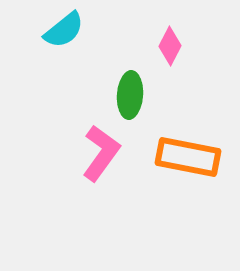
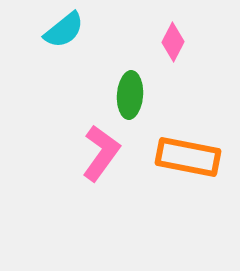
pink diamond: moved 3 px right, 4 px up
